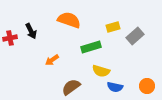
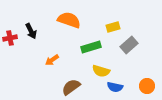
gray rectangle: moved 6 px left, 9 px down
